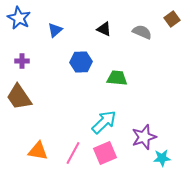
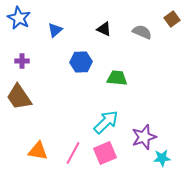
cyan arrow: moved 2 px right
